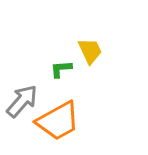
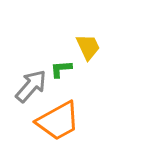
yellow trapezoid: moved 2 px left, 4 px up
gray arrow: moved 9 px right, 15 px up
